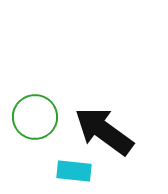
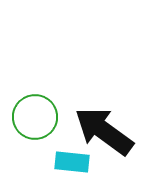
cyan rectangle: moved 2 px left, 9 px up
